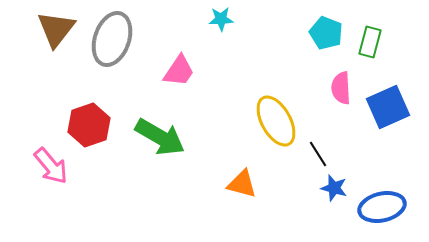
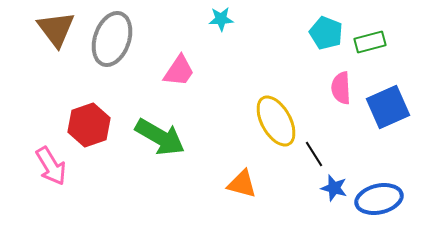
brown triangle: rotated 15 degrees counterclockwise
green rectangle: rotated 60 degrees clockwise
black line: moved 4 px left
pink arrow: rotated 9 degrees clockwise
blue ellipse: moved 3 px left, 8 px up
